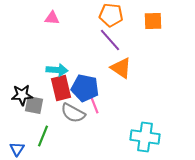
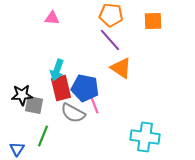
cyan arrow: rotated 105 degrees clockwise
